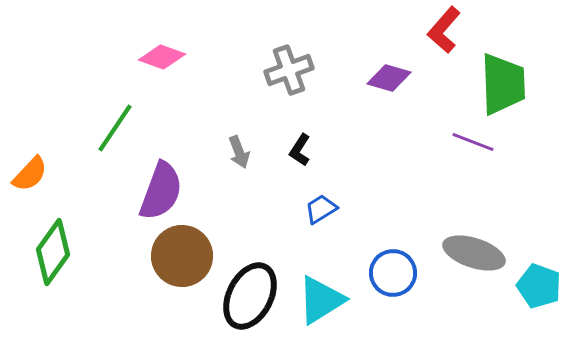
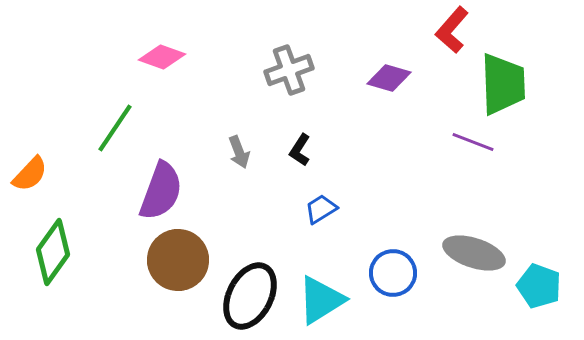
red L-shape: moved 8 px right
brown circle: moved 4 px left, 4 px down
